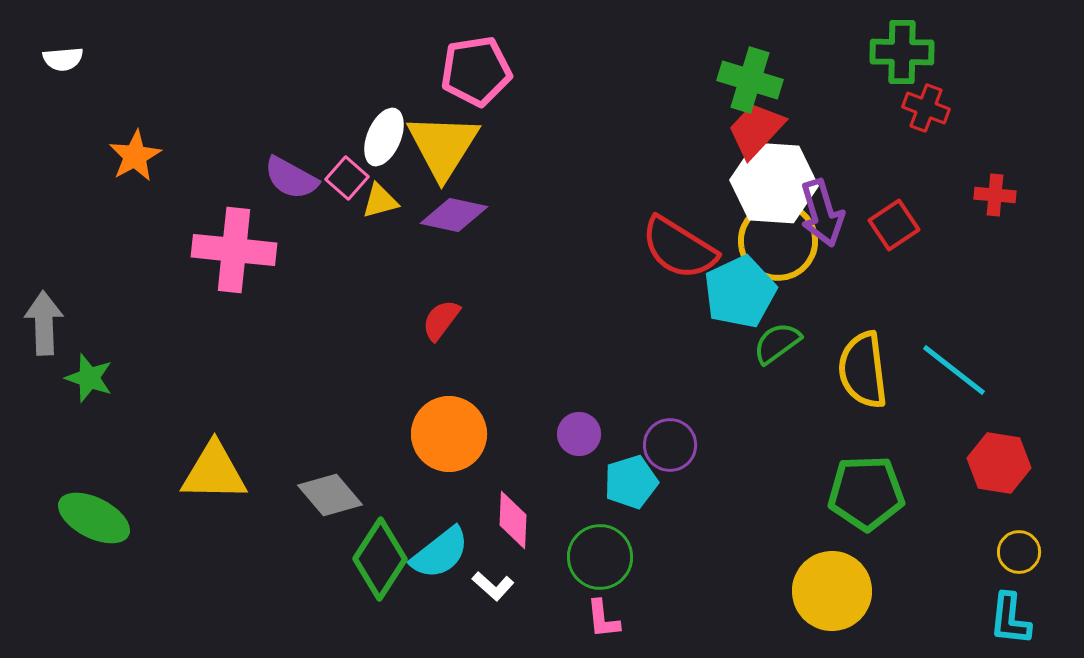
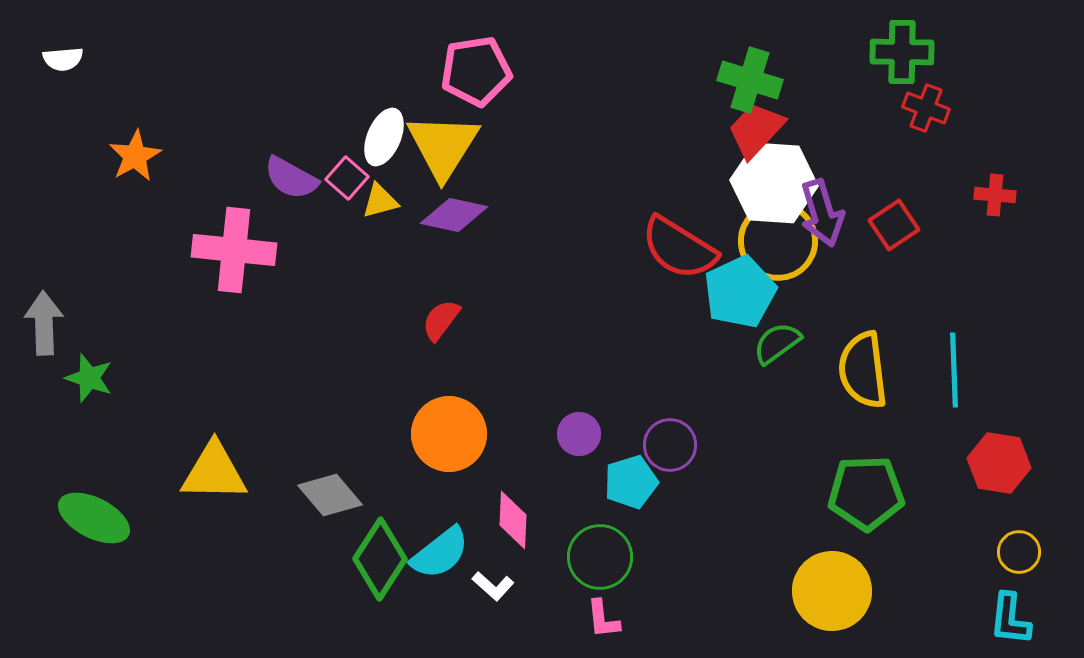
cyan line at (954, 370): rotated 50 degrees clockwise
